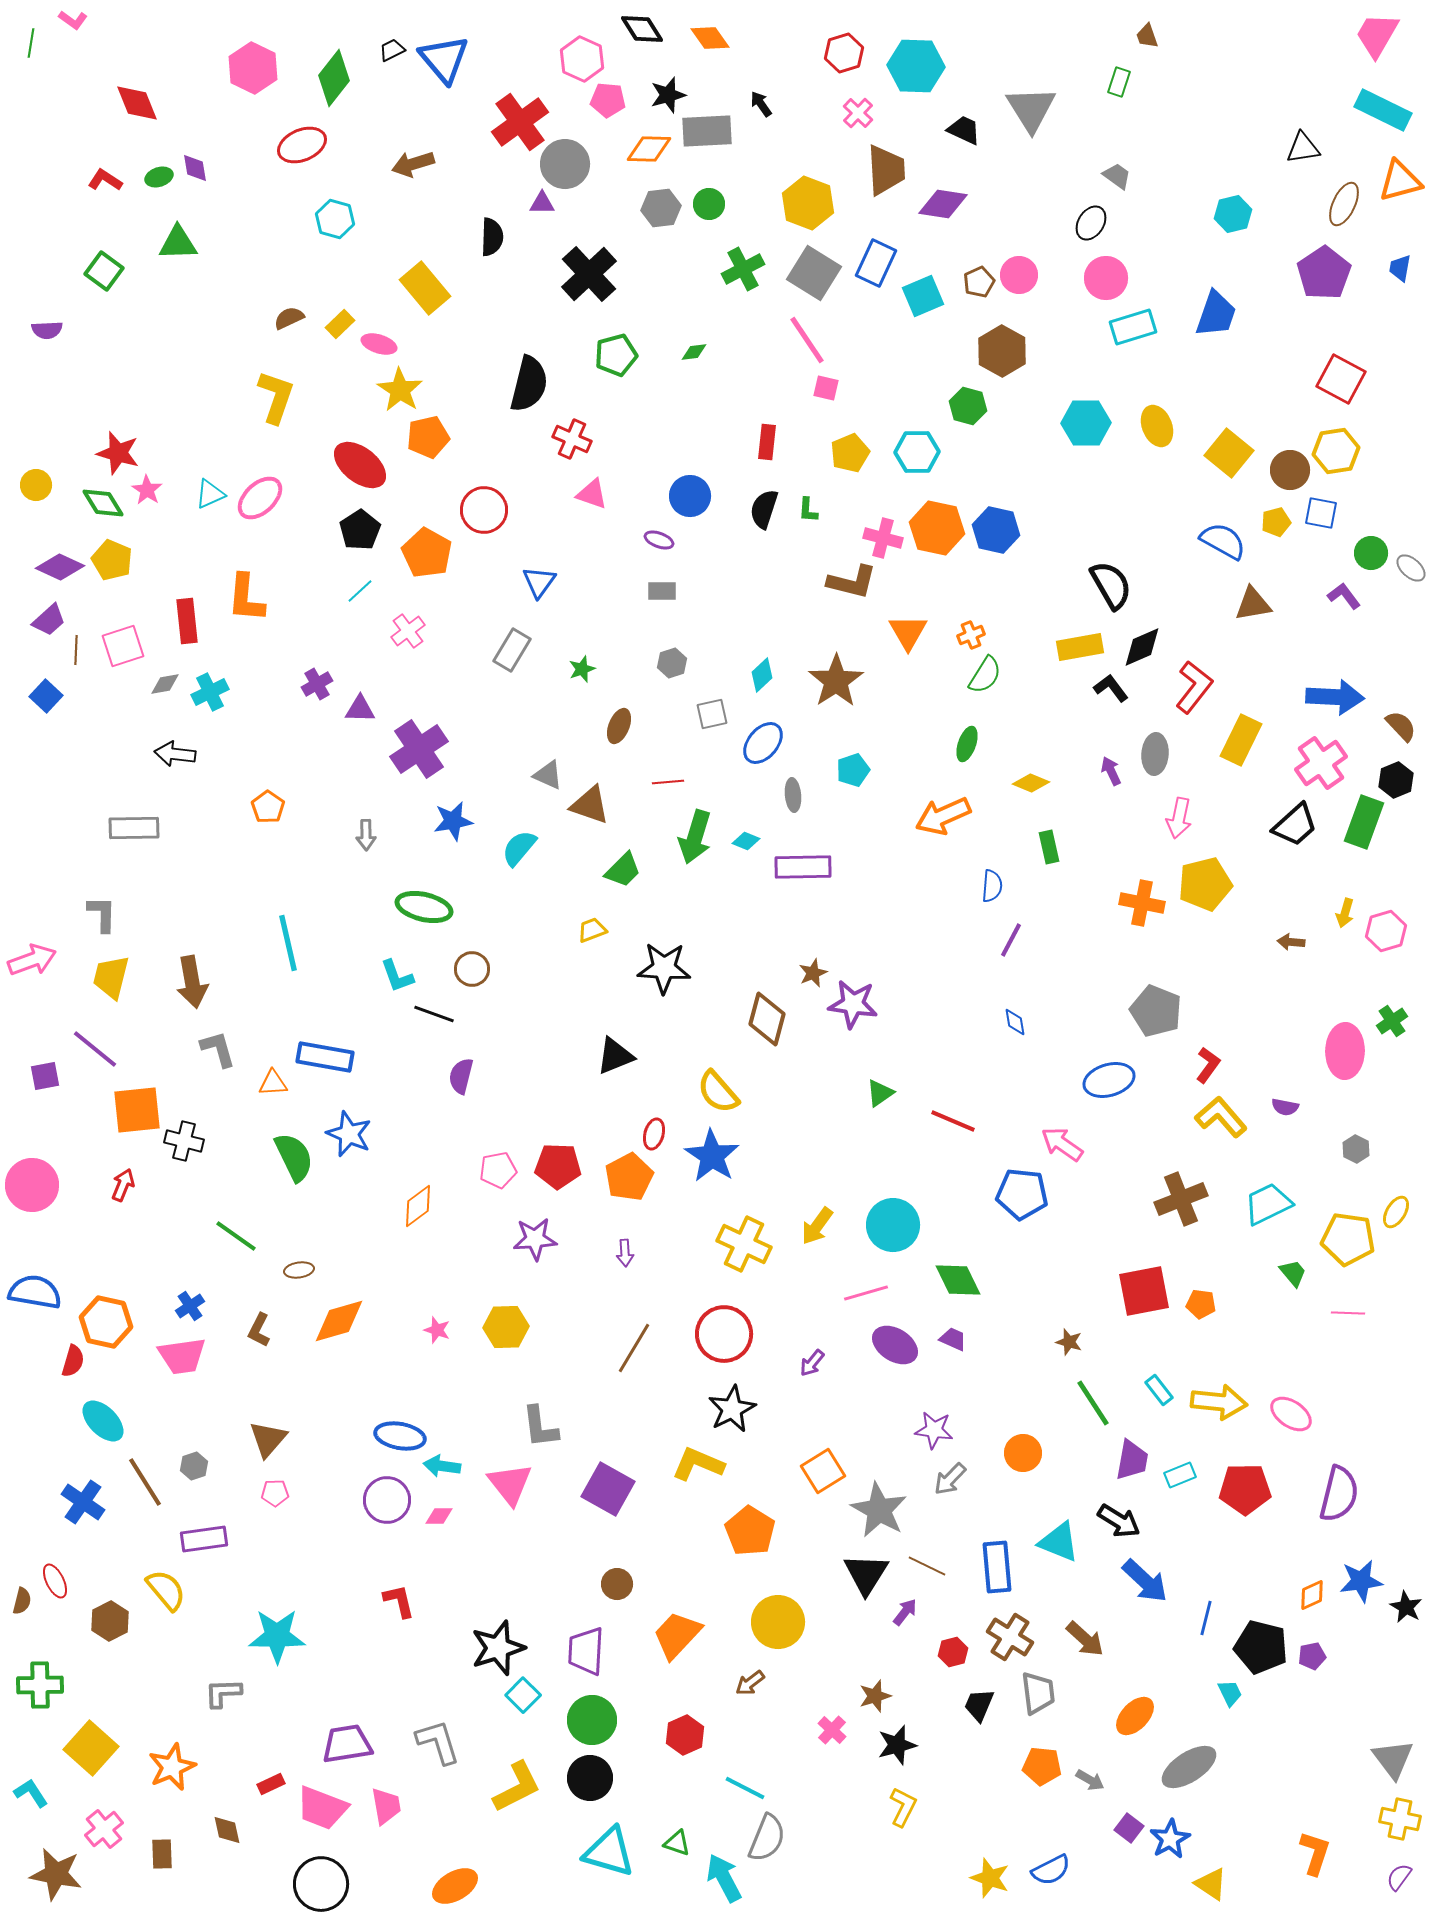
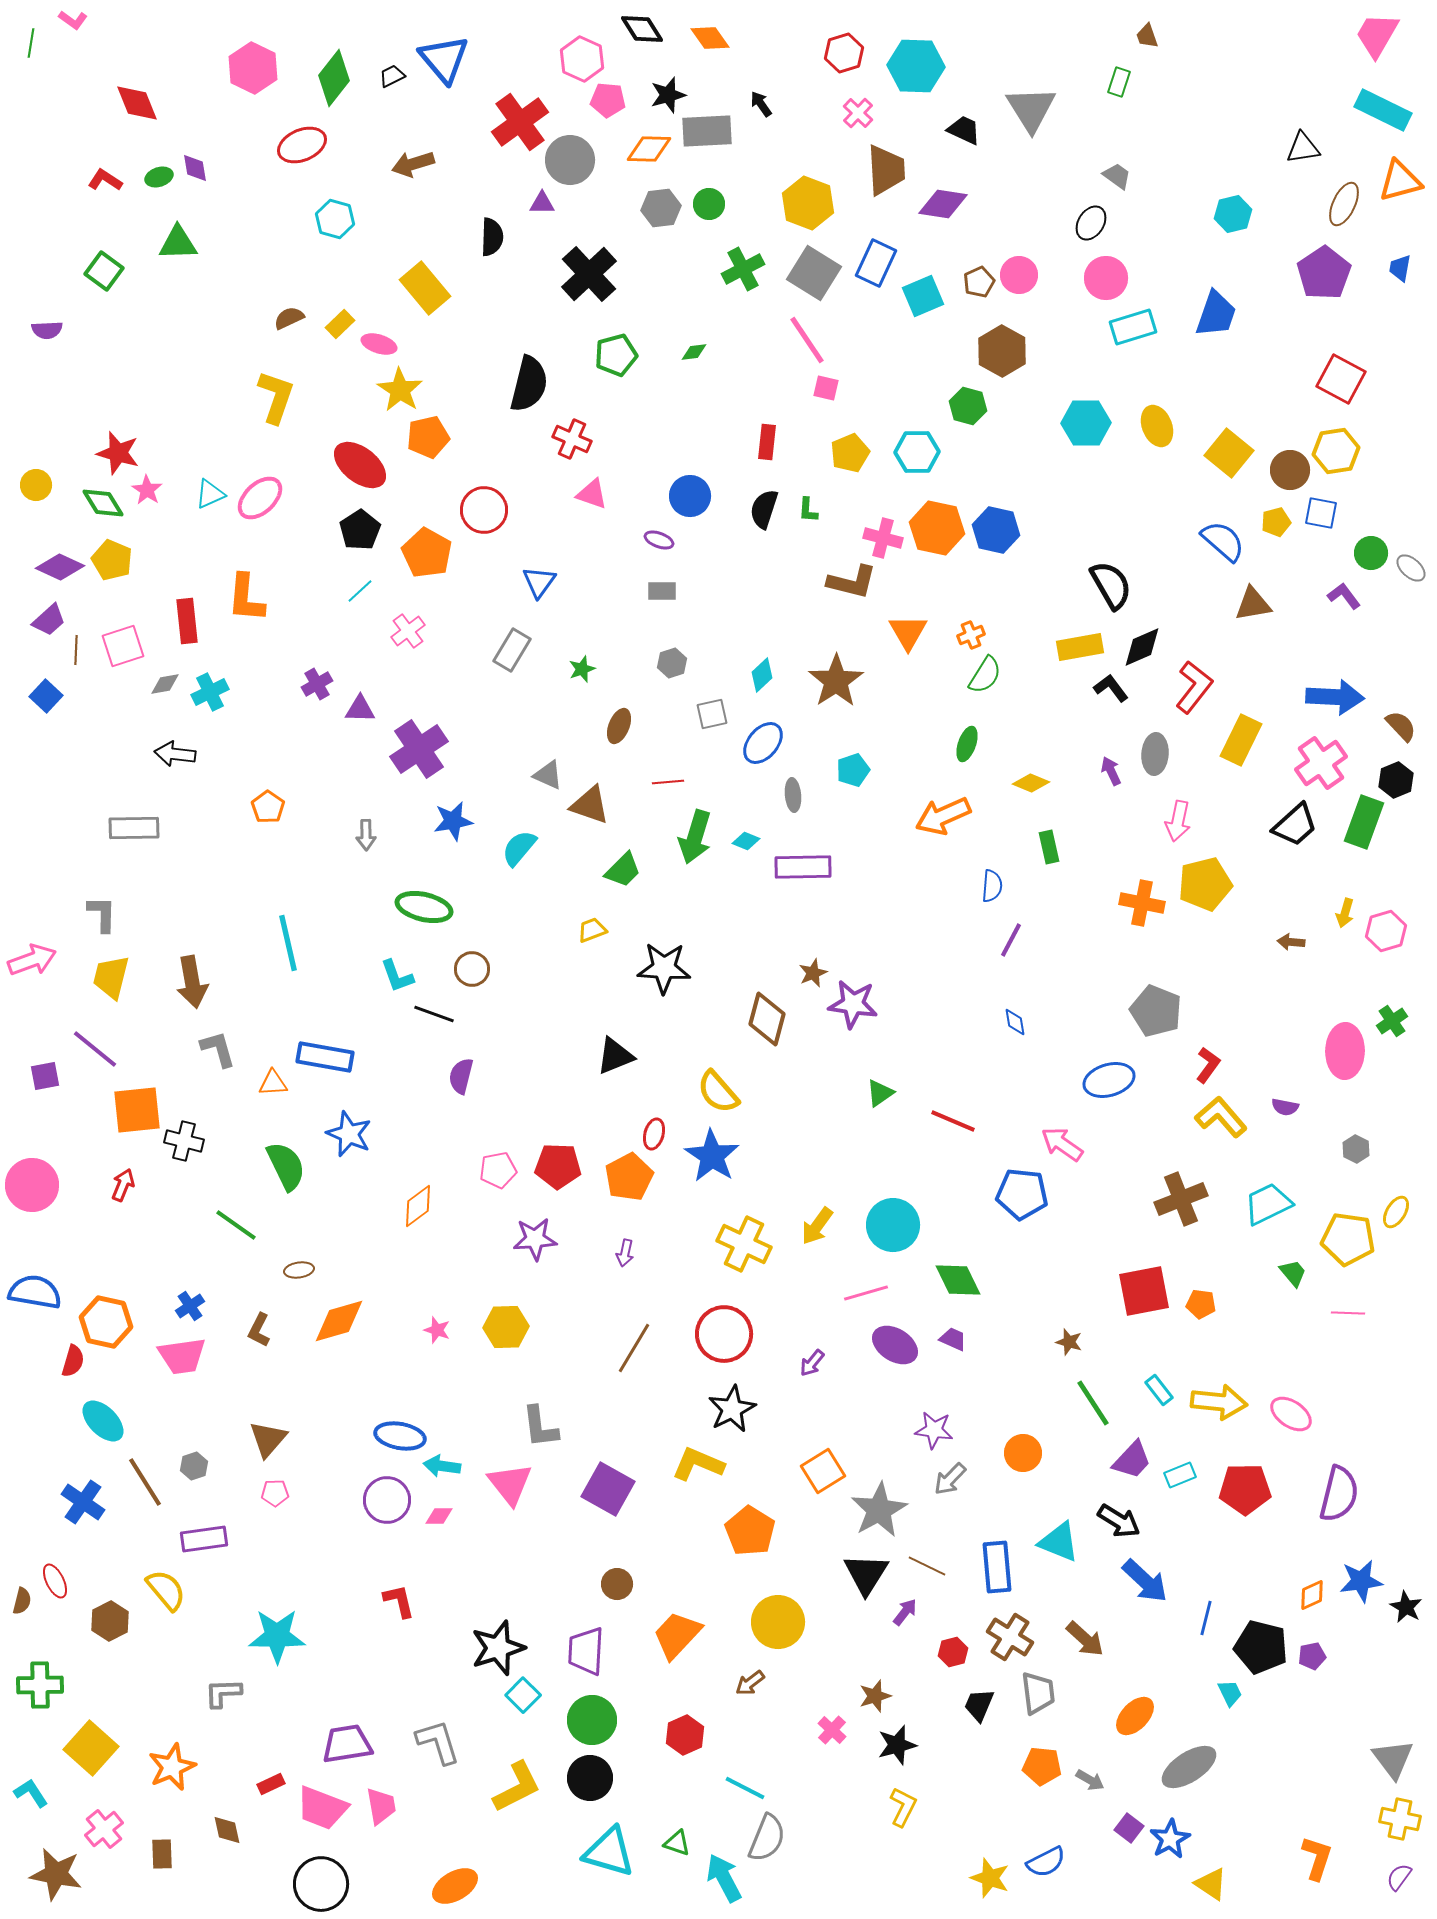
black trapezoid at (392, 50): moved 26 px down
gray circle at (565, 164): moved 5 px right, 4 px up
blue semicircle at (1223, 541): rotated 12 degrees clockwise
pink arrow at (1179, 818): moved 1 px left, 3 px down
green semicircle at (294, 1157): moved 8 px left, 9 px down
green line at (236, 1236): moved 11 px up
purple arrow at (625, 1253): rotated 16 degrees clockwise
purple trapezoid at (1132, 1460): rotated 33 degrees clockwise
gray star at (879, 1510): rotated 14 degrees clockwise
pink trapezoid at (386, 1806): moved 5 px left
orange L-shape at (1315, 1853): moved 2 px right, 5 px down
blue semicircle at (1051, 1870): moved 5 px left, 8 px up
